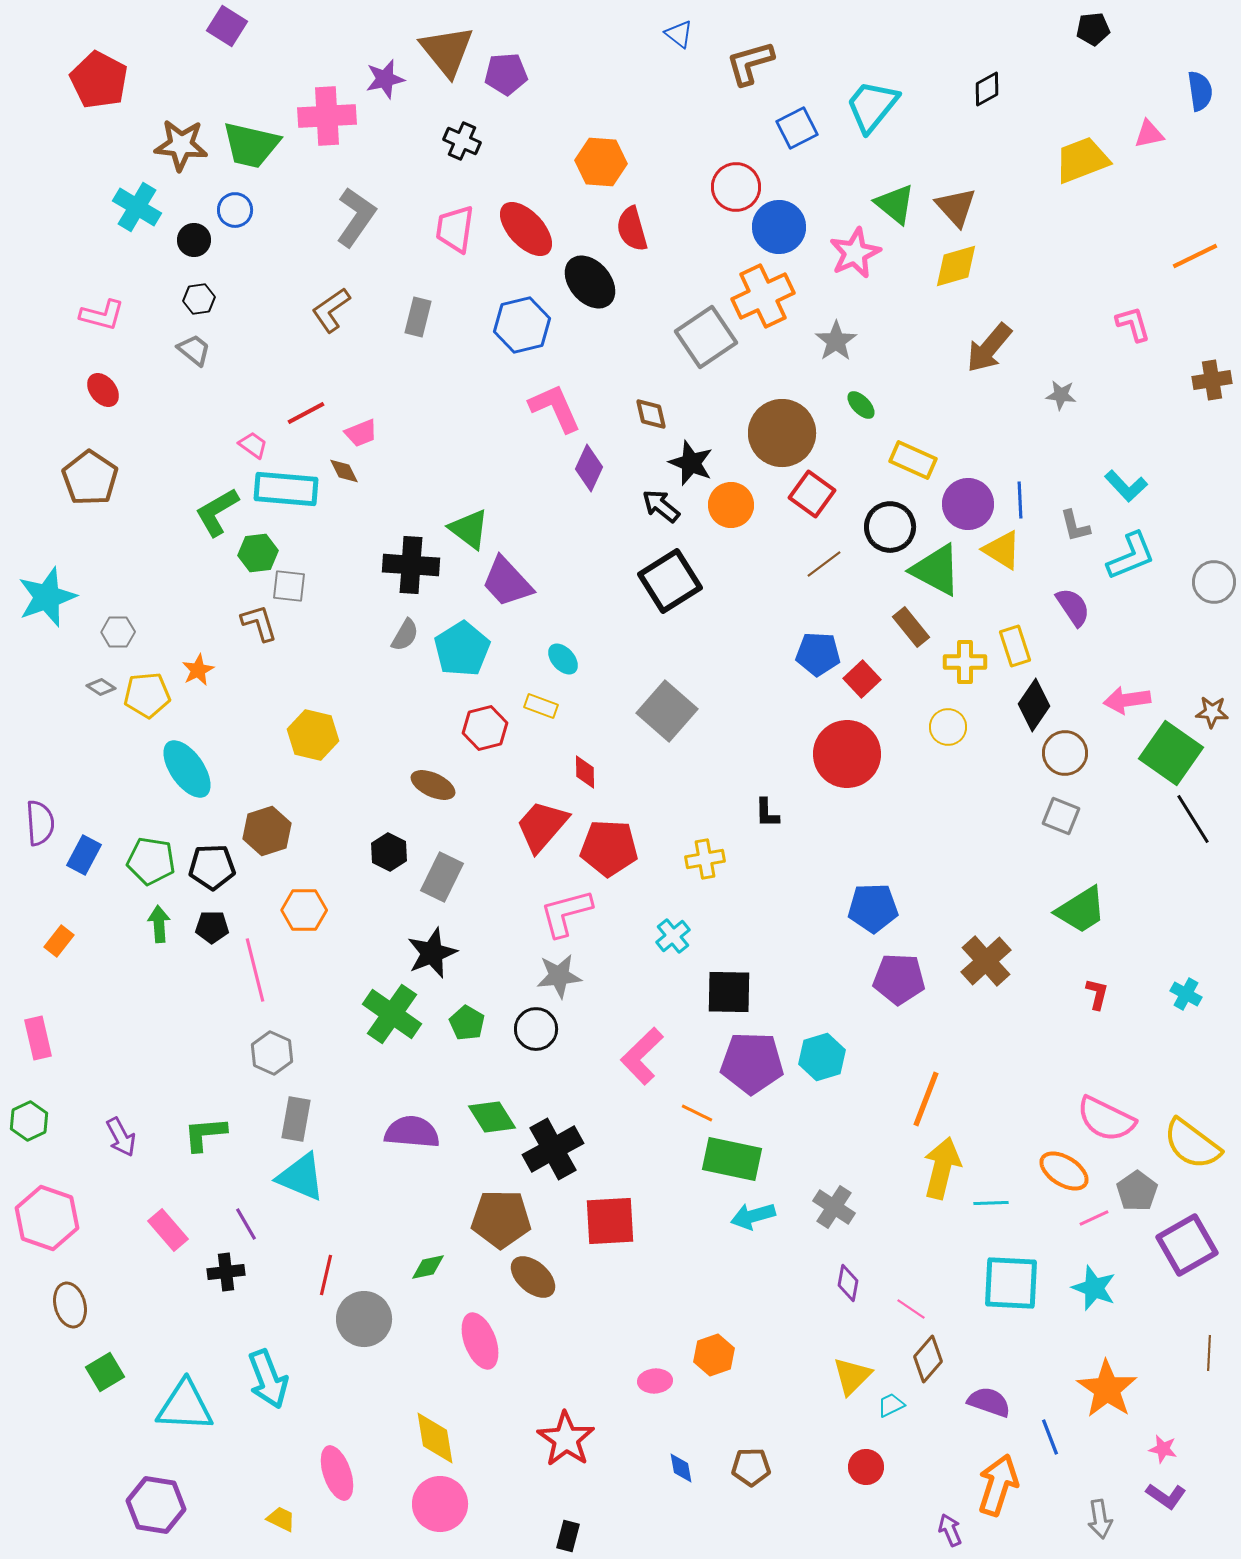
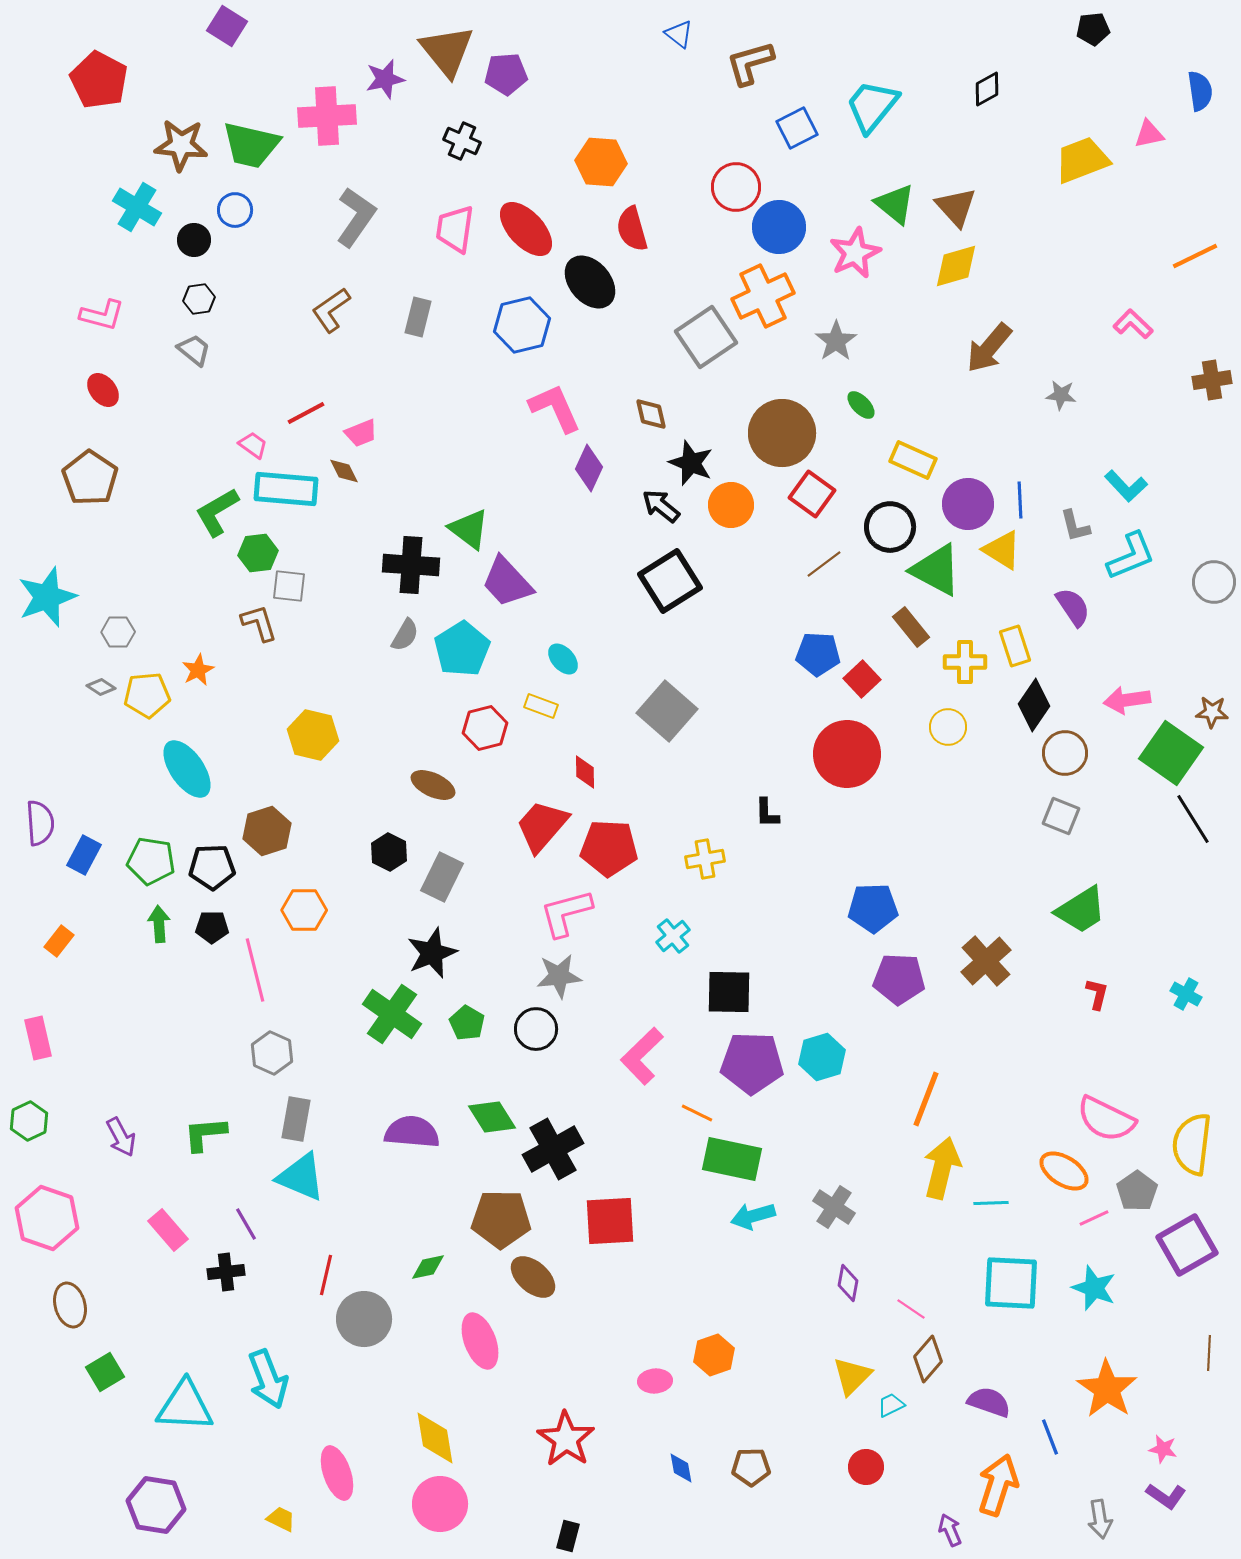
pink L-shape at (1133, 324): rotated 30 degrees counterclockwise
yellow semicircle at (1192, 1144): rotated 60 degrees clockwise
